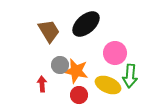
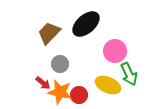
brown trapezoid: moved 2 px down; rotated 105 degrees counterclockwise
pink circle: moved 2 px up
gray circle: moved 1 px up
orange star: moved 16 px left, 21 px down
green arrow: moved 1 px left, 2 px up; rotated 30 degrees counterclockwise
red arrow: moved 1 px right, 1 px up; rotated 133 degrees clockwise
